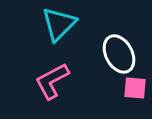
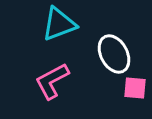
cyan triangle: rotated 24 degrees clockwise
white ellipse: moved 5 px left
